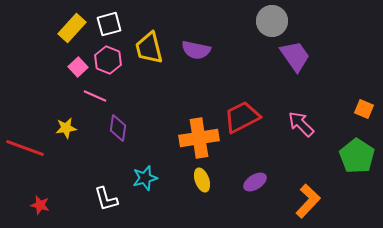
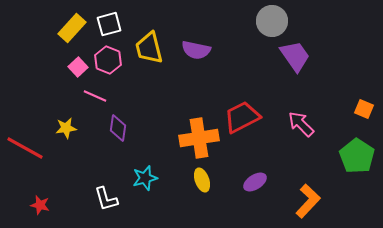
red line: rotated 9 degrees clockwise
